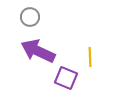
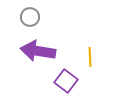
purple arrow: rotated 16 degrees counterclockwise
purple square: moved 3 px down; rotated 15 degrees clockwise
